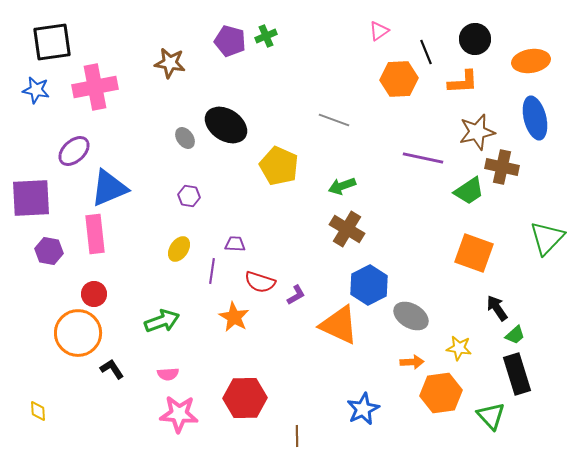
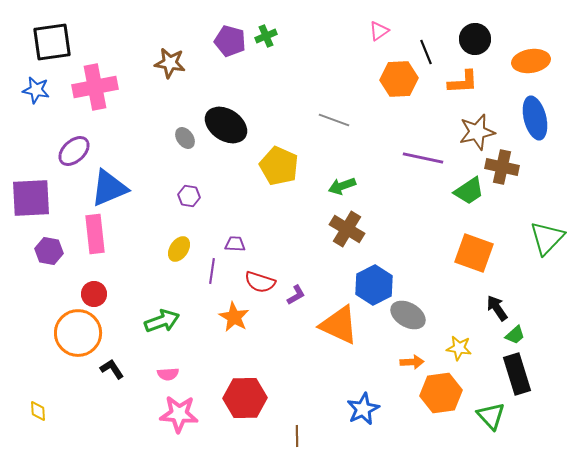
blue hexagon at (369, 285): moved 5 px right
gray ellipse at (411, 316): moved 3 px left, 1 px up
